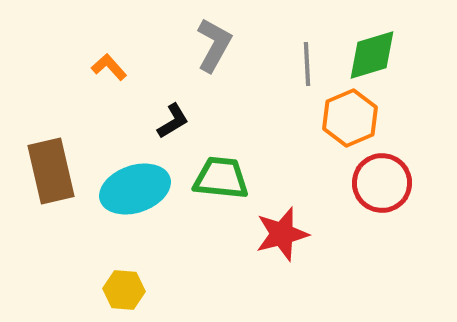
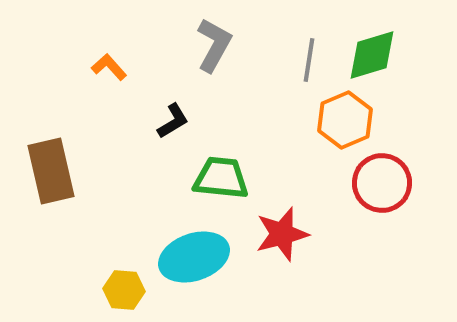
gray line: moved 2 px right, 4 px up; rotated 12 degrees clockwise
orange hexagon: moved 5 px left, 2 px down
cyan ellipse: moved 59 px right, 68 px down
